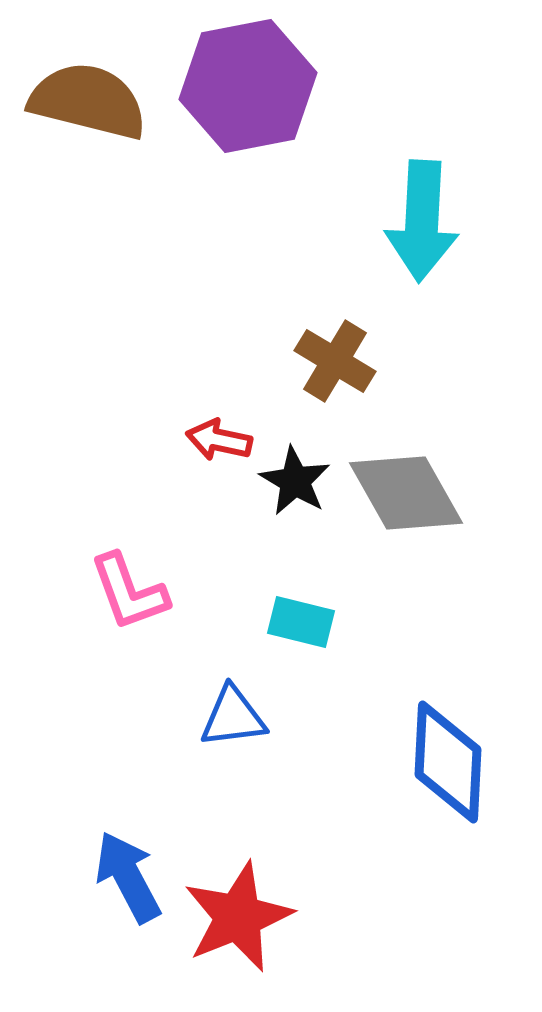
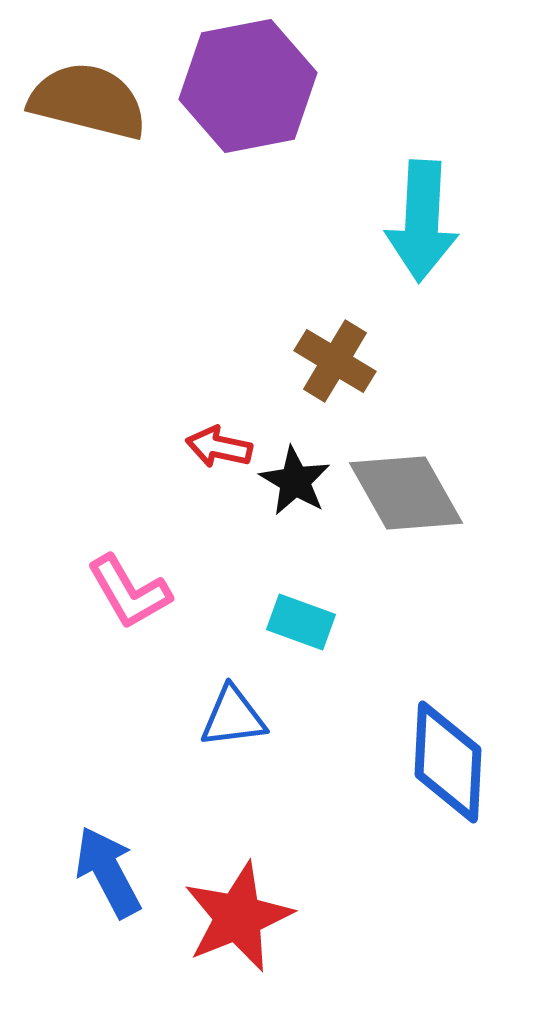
red arrow: moved 7 px down
pink L-shape: rotated 10 degrees counterclockwise
cyan rectangle: rotated 6 degrees clockwise
blue arrow: moved 20 px left, 5 px up
